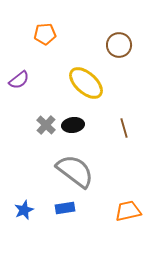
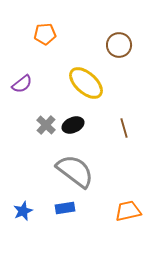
purple semicircle: moved 3 px right, 4 px down
black ellipse: rotated 15 degrees counterclockwise
blue star: moved 1 px left, 1 px down
